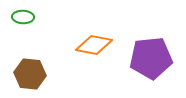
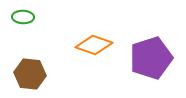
orange diamond: rotated 9 degrees clockwise
purple pentagon: rotated 12 degrees counterclockwise
